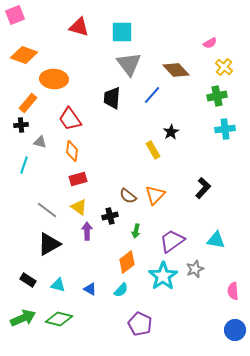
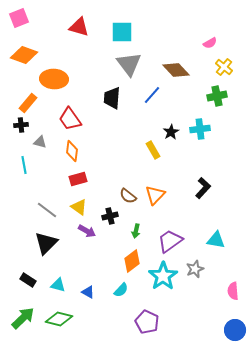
pink square at (15, 15): moved 4 px right, 3 px down
cyan cross at (225, 129): moved 25 px left
cyan line at (24, 165): rotated 30 degrees counterclockwise
purple arrow at (87, 231): rotated 120 degrees clockwise
purple trapezoid at (172, 241): moved 2 px left
black triangle at (49, 244): moved 3 px left, 1 px up; rotated 15 degrees counterclockwise
orange diamond at (127, 262): moved 5 px right, 1 px up
blue triangle at (90, 289): moved 2 px left, 3 px down
green arrow at (23, 318): rotated 20 degrees counterclockwise
purple pentagon at (140, 324): moved 7 px right, 2 px up
